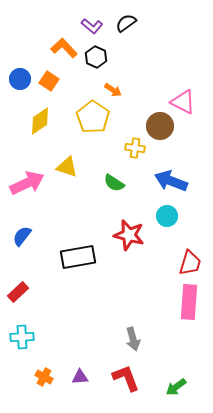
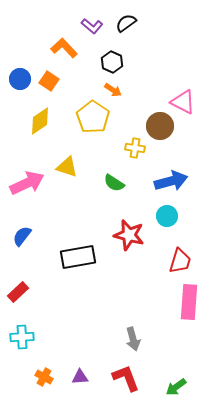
black hexagon: moved 16 px right, 5 px down
blue arrow: rotated 144 degrees clockwise
red trapezoid: moved 10 px left, 2 px up
